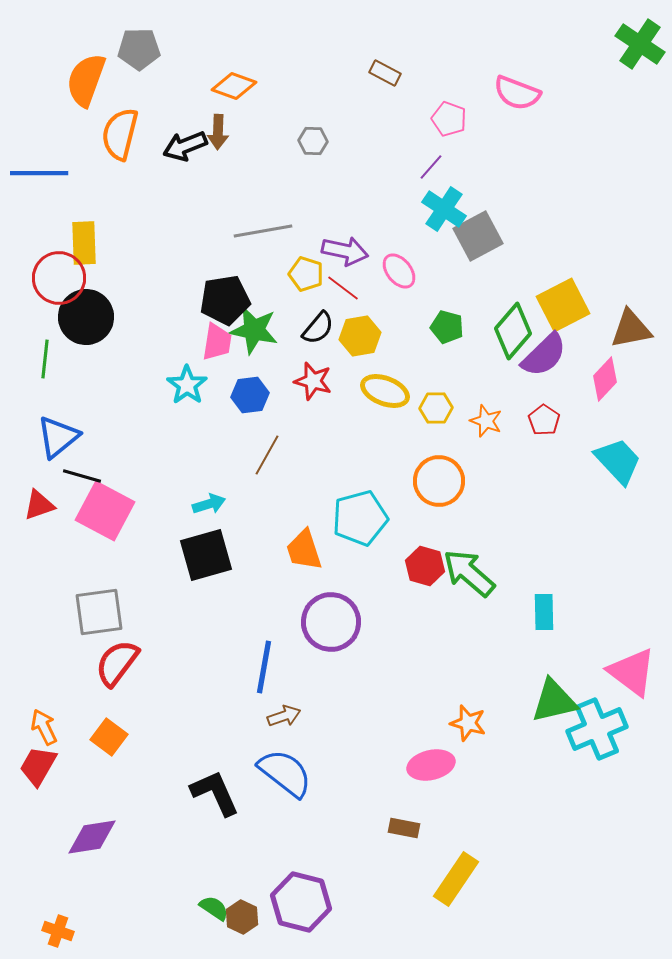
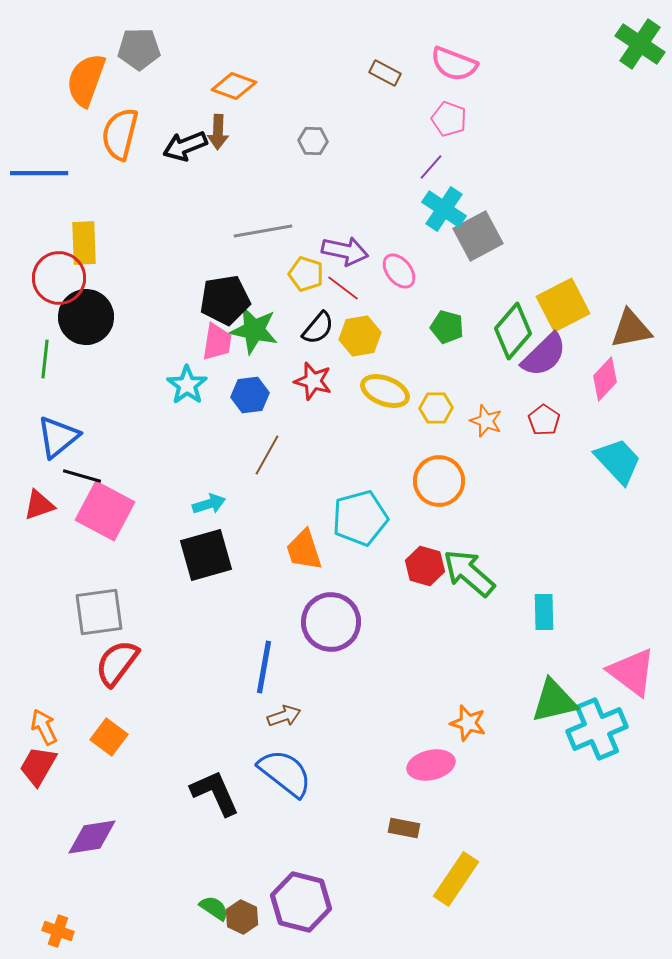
pink semicircle at (517, 93): moved 63 px left, 29 px up
